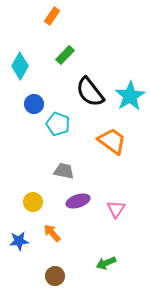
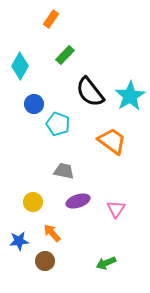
orange rectangle: moved 1 px left, 3 px down
brown circle: moved 10 px left, 15 px up
